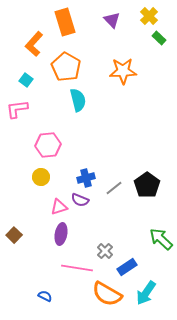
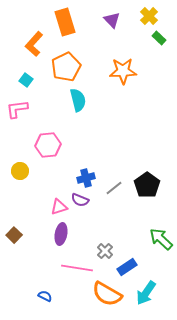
orange pentagon: rotated 16 degrees clockwise
yellow circle: moved 21 px left, 6 px up
